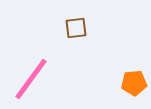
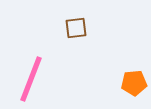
pink line: rotated 15 degrees counterclockwise
